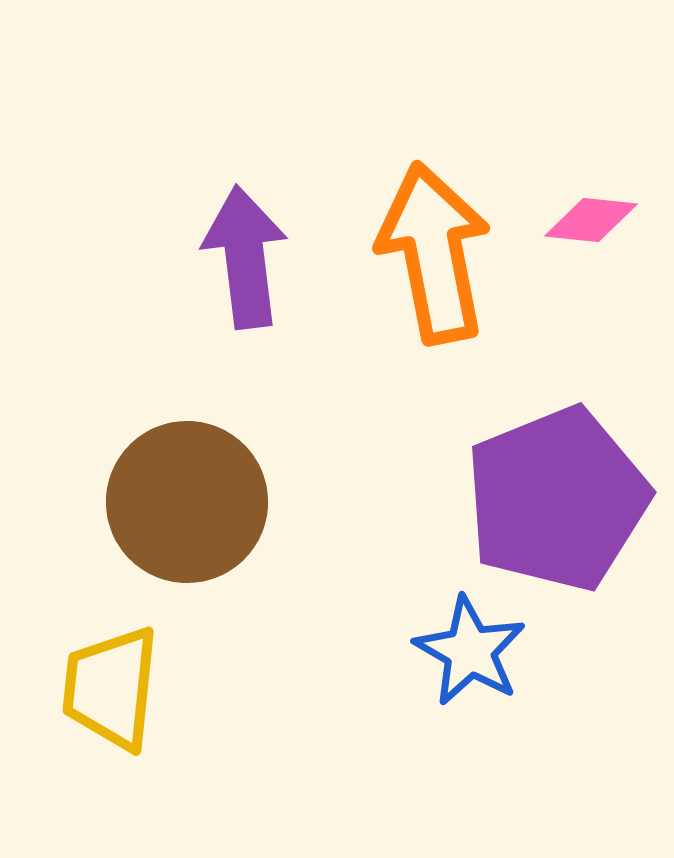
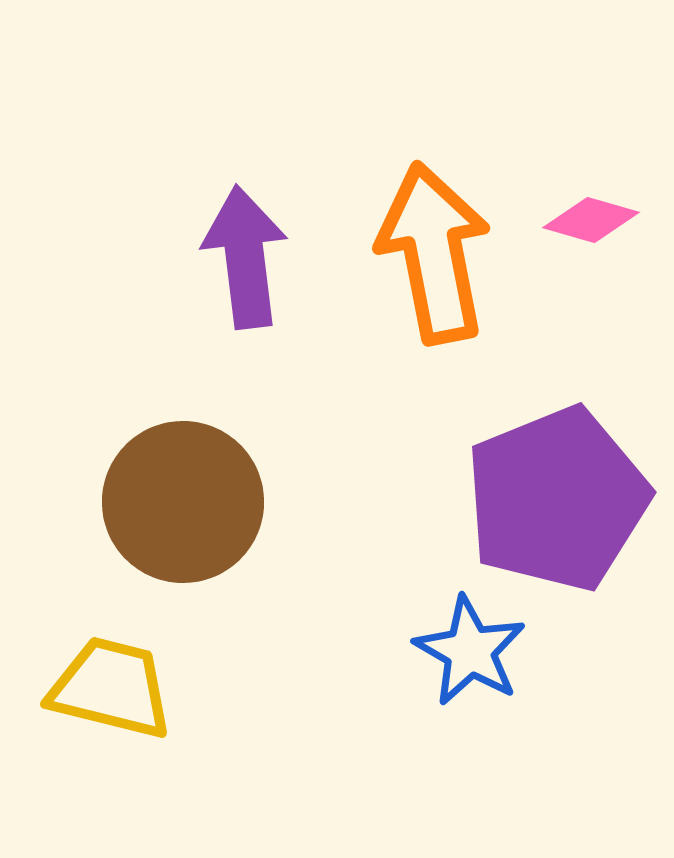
pink diamond: rotated 10 degrees clockwise
brown circle: moved 4 px left
yellow trapezoid: rotated 98 degrees clockwise
